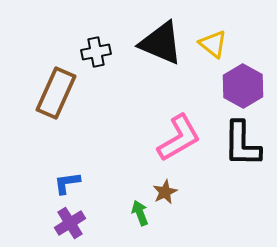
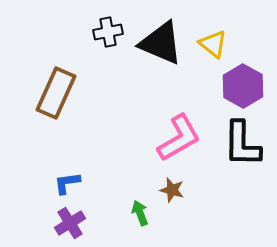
black cross: moved 12 px right, 20 px up
brown star: moved 7 px right, 2 px up; rotated 30 degrees counterclockwise
